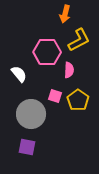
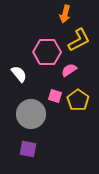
pink semicircle: rotated 126 degrees counterclockwise
purple square: moved 1 px right, 2 px down
